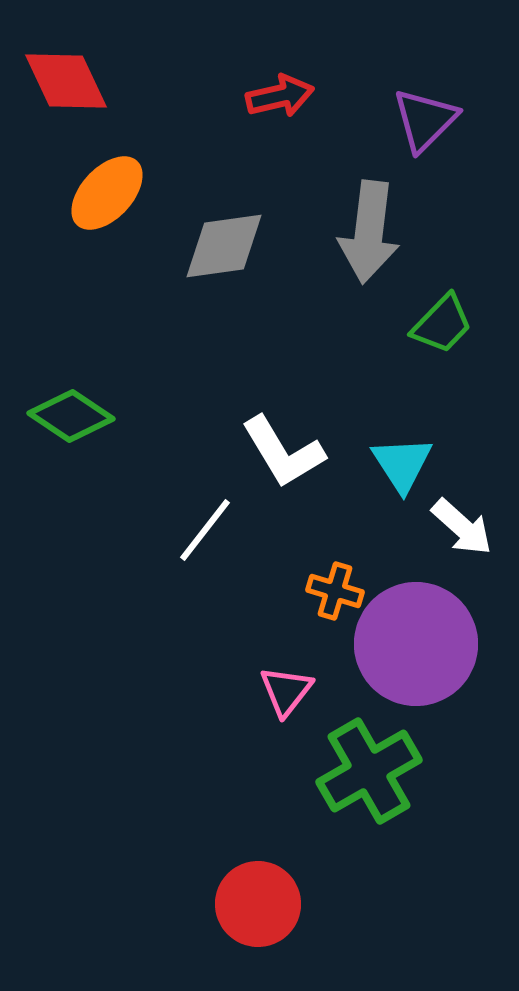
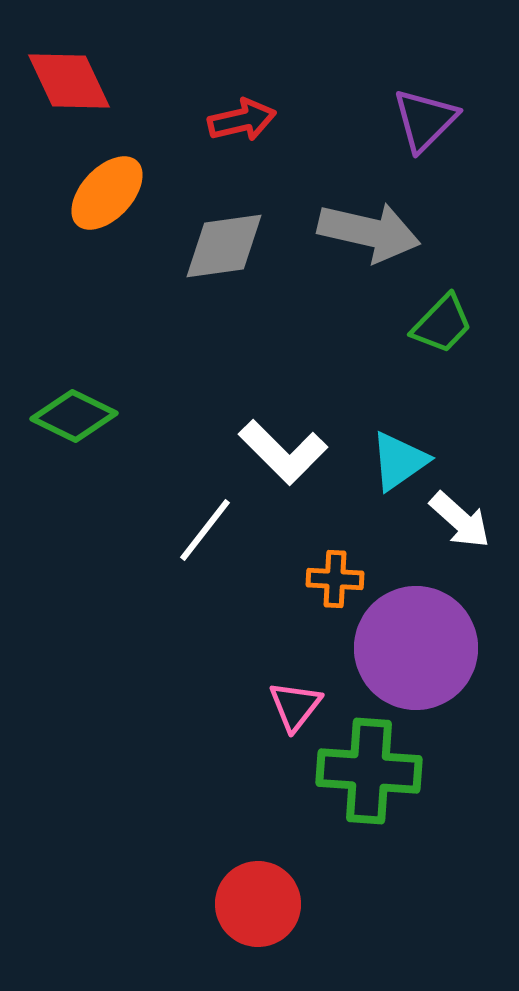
red diamond: moved 3 px right
red arrow: moved 38 px left, 24 px down
gray arrow: rotated 84 degrees counterclockwise
green diamond: moved 3 px right; rotated 8 degrees counterclockwise
white L-shape: rotated 14 degrees counterclockwise
cyan triangle: moved 3 px left, 3 px up; rotated 28 degrees clockwise
white arrow: moved 2 px left, 7 px up
orange cross: moved 12 px up; rotated 14 degrees counterclockwise
purple circle: moved 4 px down
pink triangle: moved 9 px right, 15 px down
green cross: rotated 34 degrees clockwise
